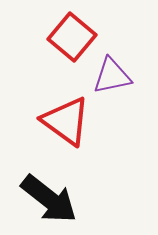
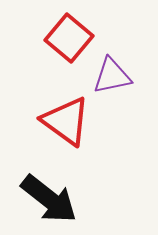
red square: moved 3 px left, 1 px down
